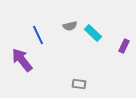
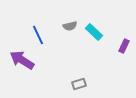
cyan rectangle: moved 1 px right, 1 px up
purple arrow: rotated 20 degrees counterclockwise
gray rectangle: rotated 24 degrees counterclockwise
